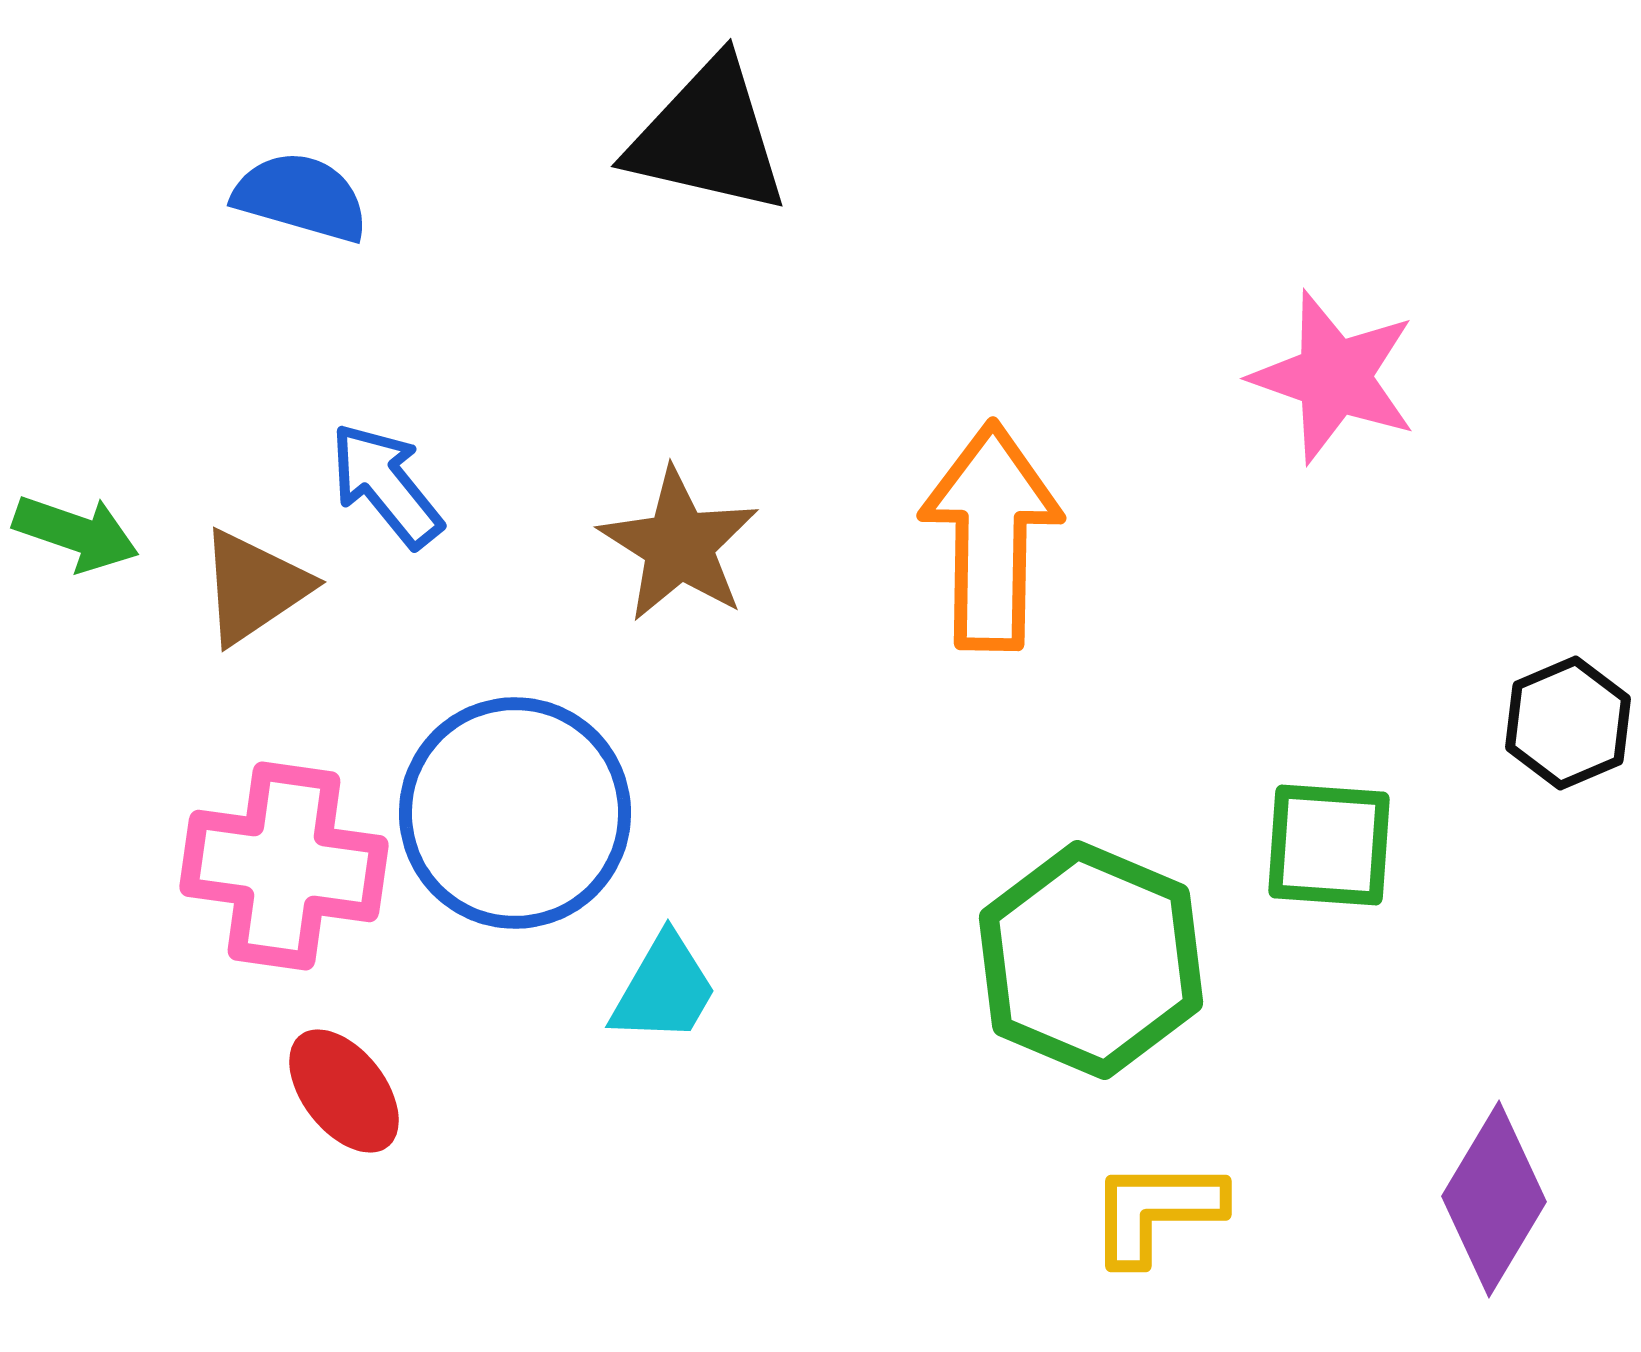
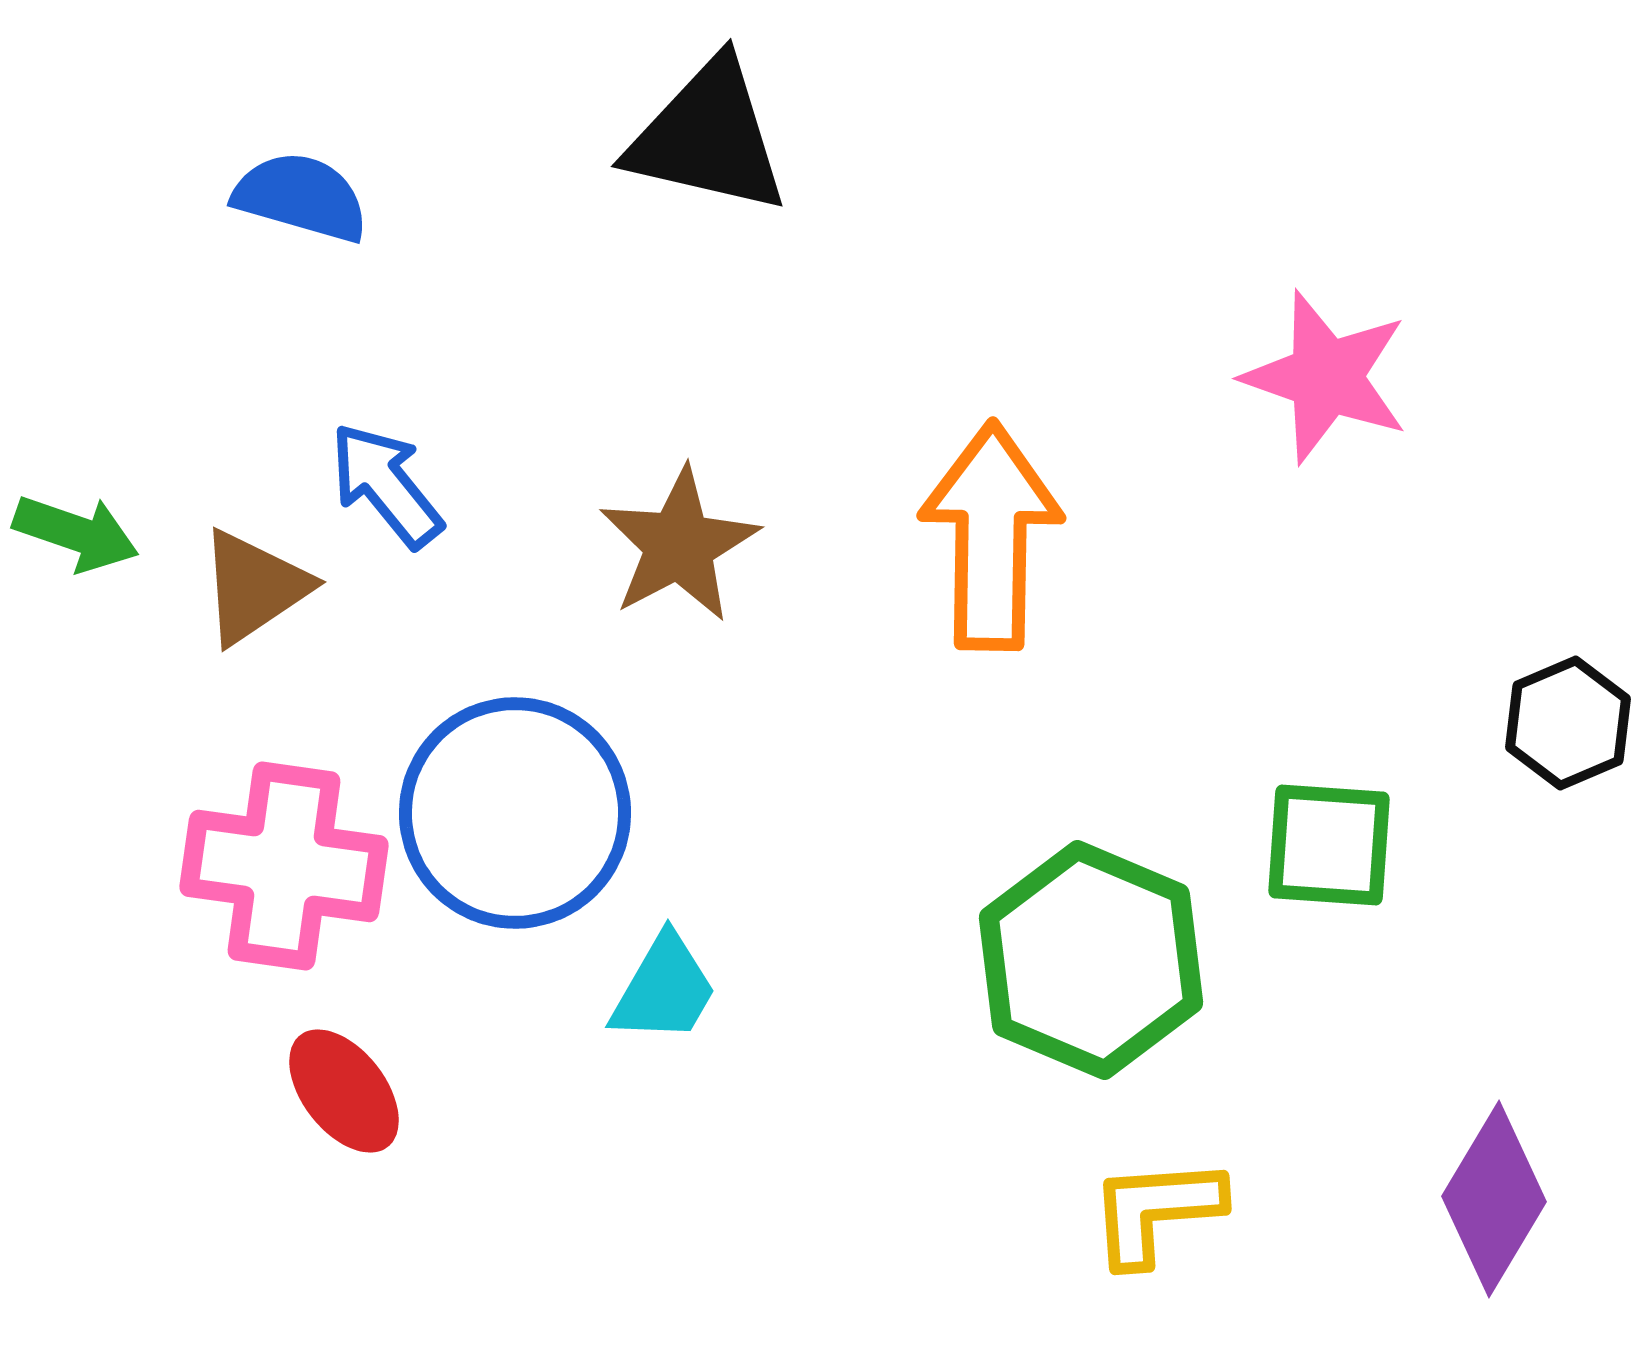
pink star: moved 8 px left
brown star: rotated 12 degrees clockwise
yellow L-shape: rotated 4 degrees counterclockwise
